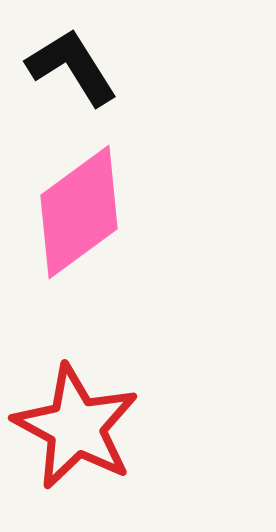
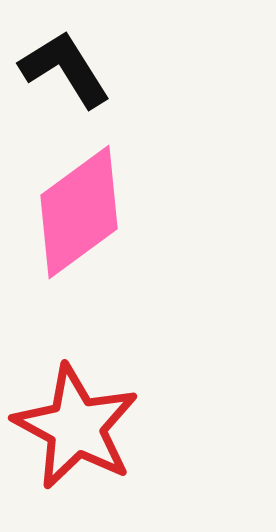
black L-shape: moved 7 px left, 2 px down
